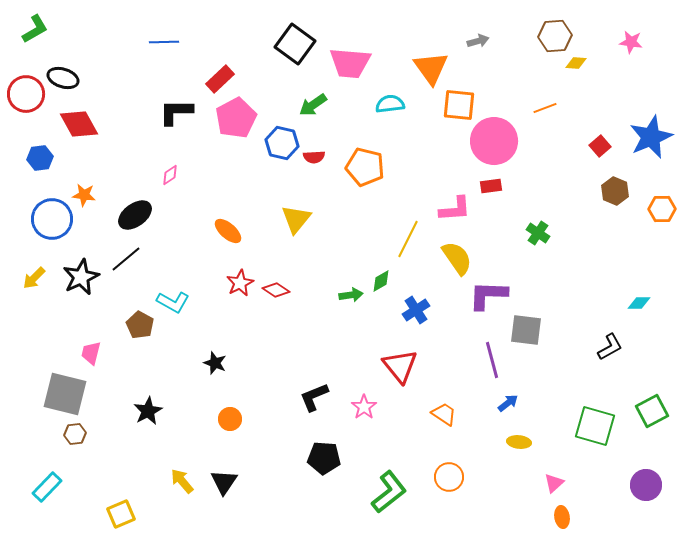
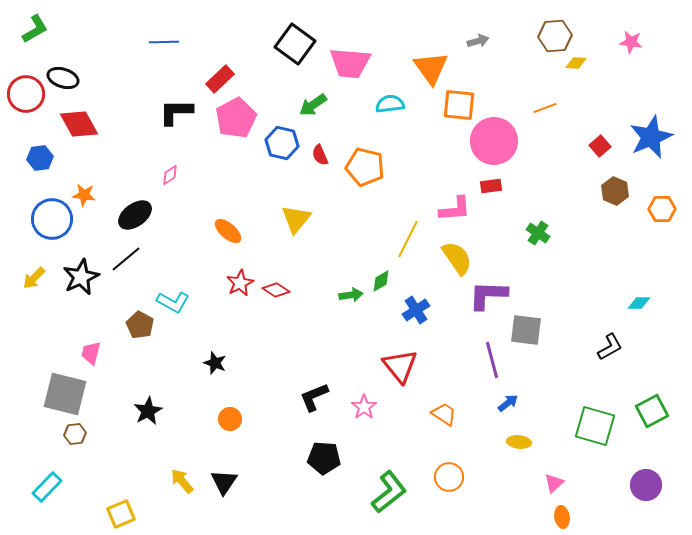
red semicircle at (314, 157): moved 6 px right, 2 px up; rotated 70 degrees clockwise
